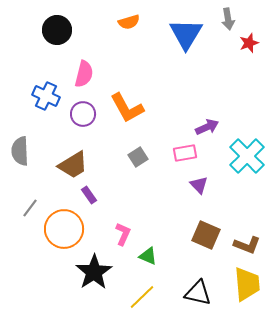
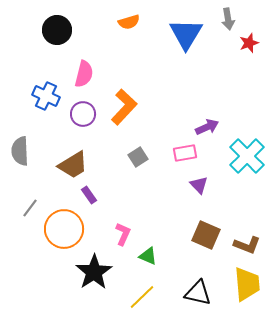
orange L-shape: moved 3 px left, 1 px up; rotated 108 degrees counterclockwise
